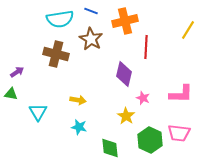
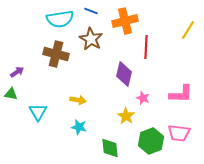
green hexagon: moved 1 px right, 1 px down; rotated 15 degrees clockwise
